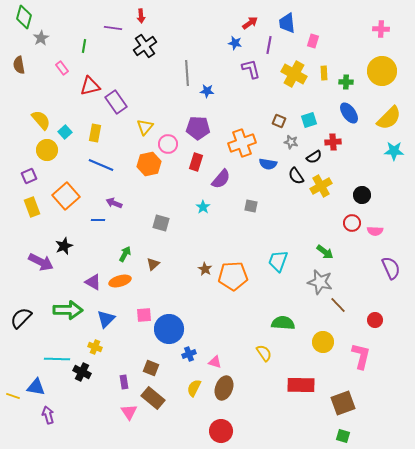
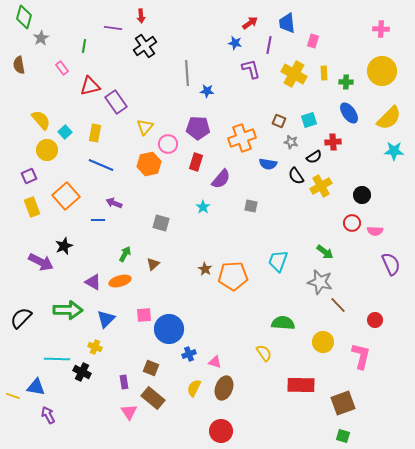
orange cross at (242, 143): moved 5 px up
purple semicircle at (391, 268): moved 4 px up
purple arrow at (48, 415): rotated 12 degrees counterclockwise
